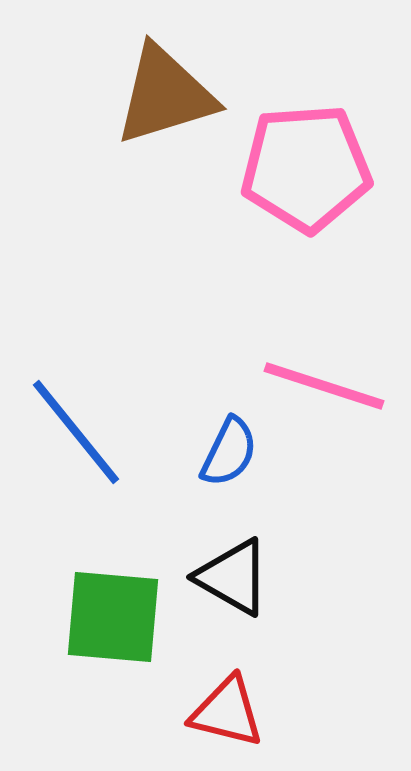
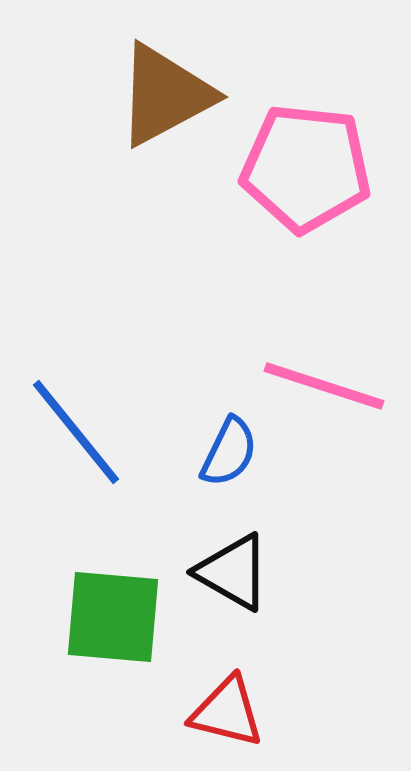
brown triangle: rotated 11 degrees counterclockwise
pink pentagon: rotated 10 degrees clockwise
black triangle: moved 5 px up
